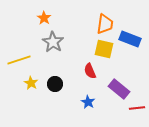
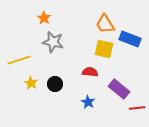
orange trapezoid: rotated 140 degrees clockwise
gray star: rotated 20 degrees counterclockwise
red semicircle: moved 1 px down; rotated 119 degrees clockwise
